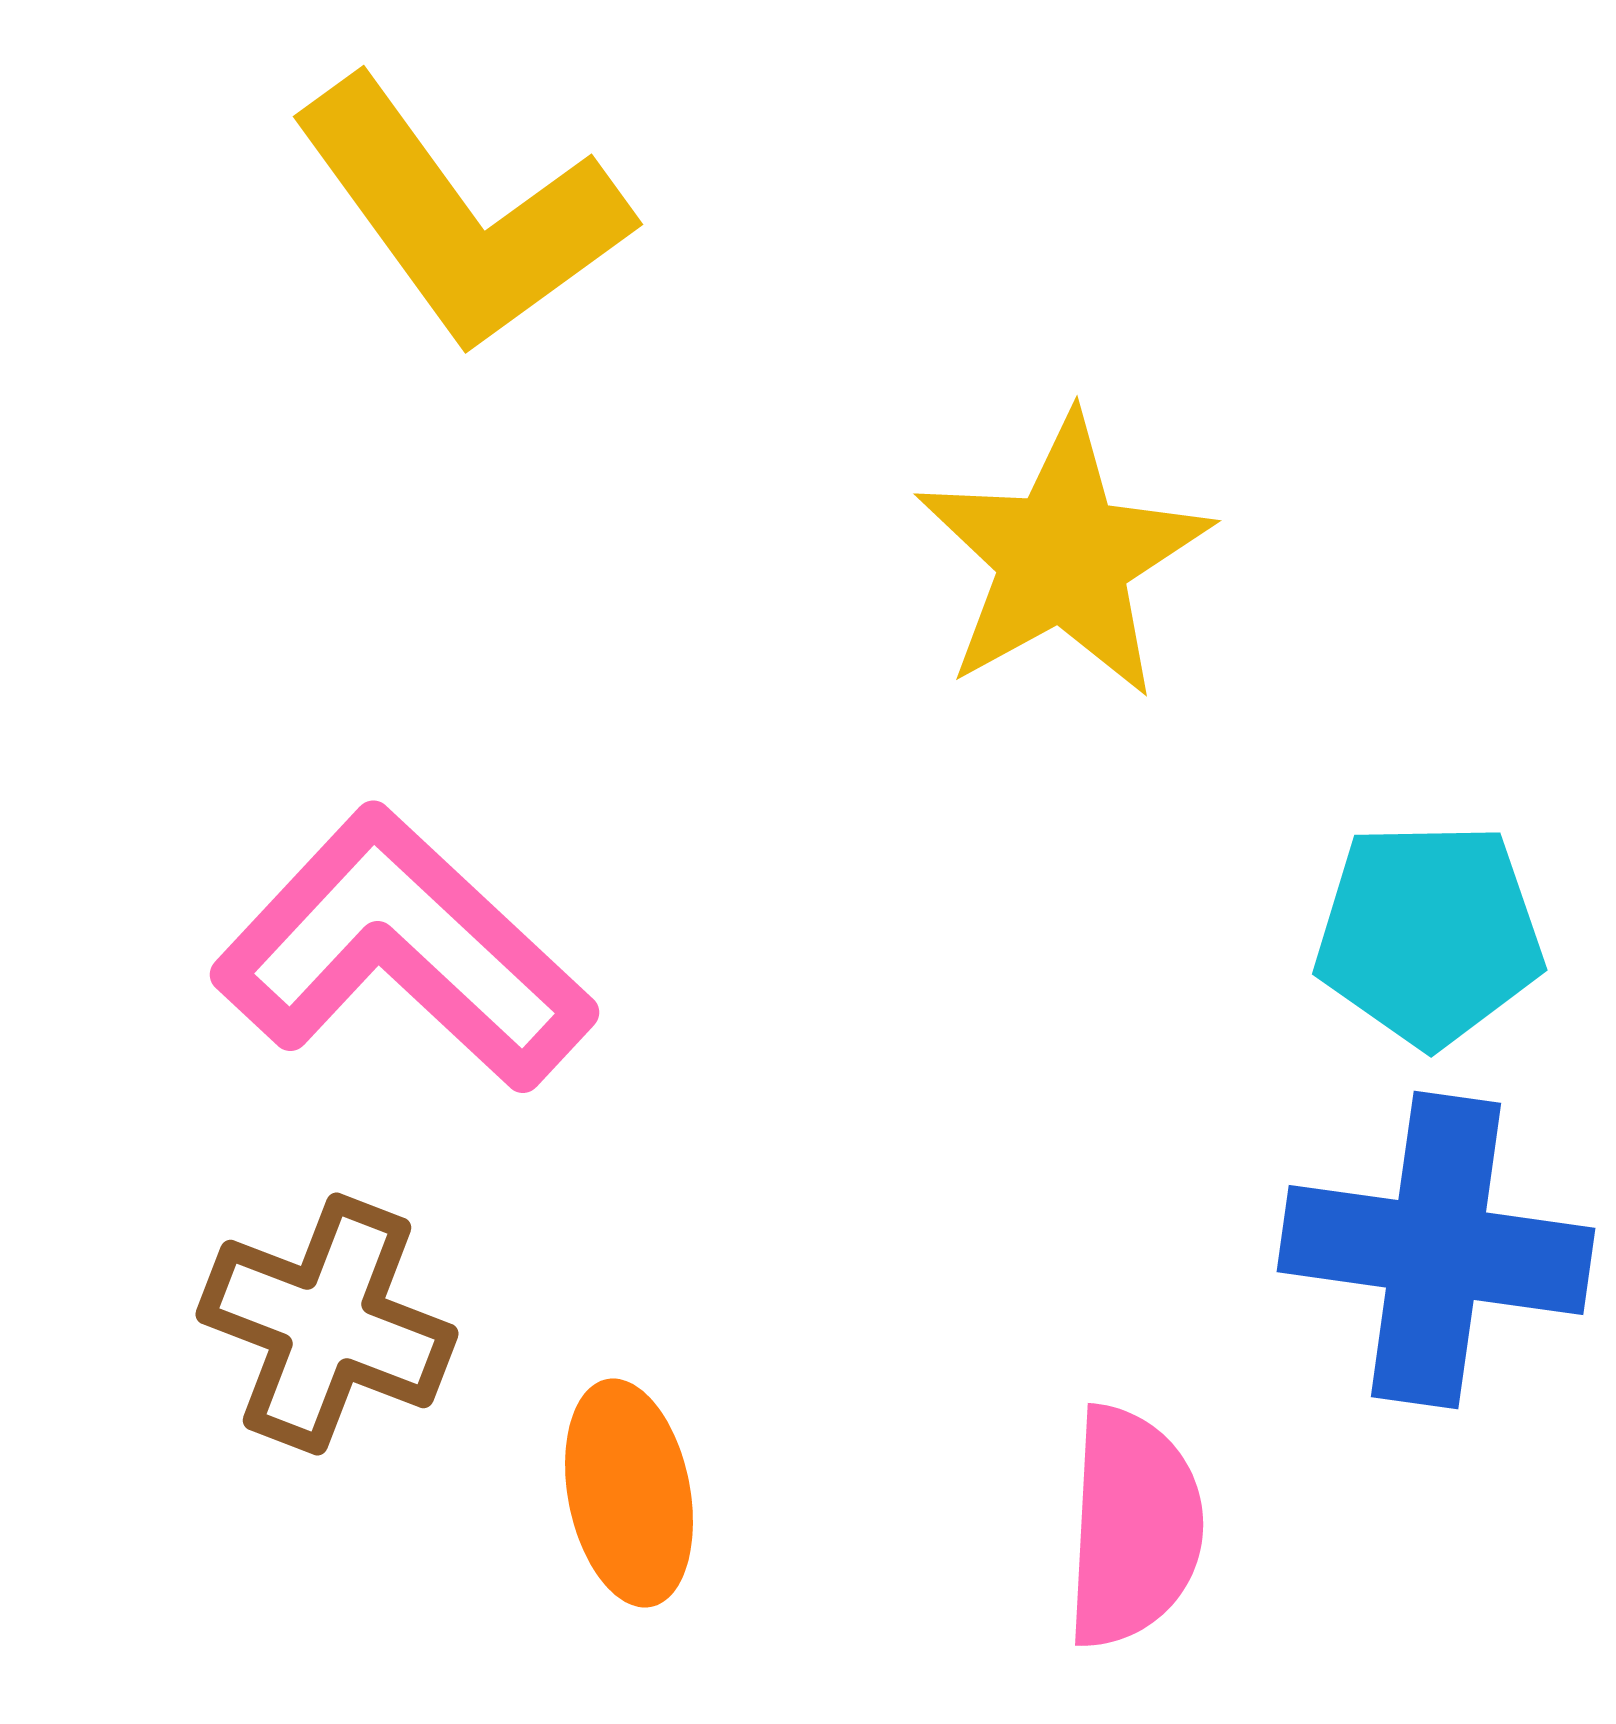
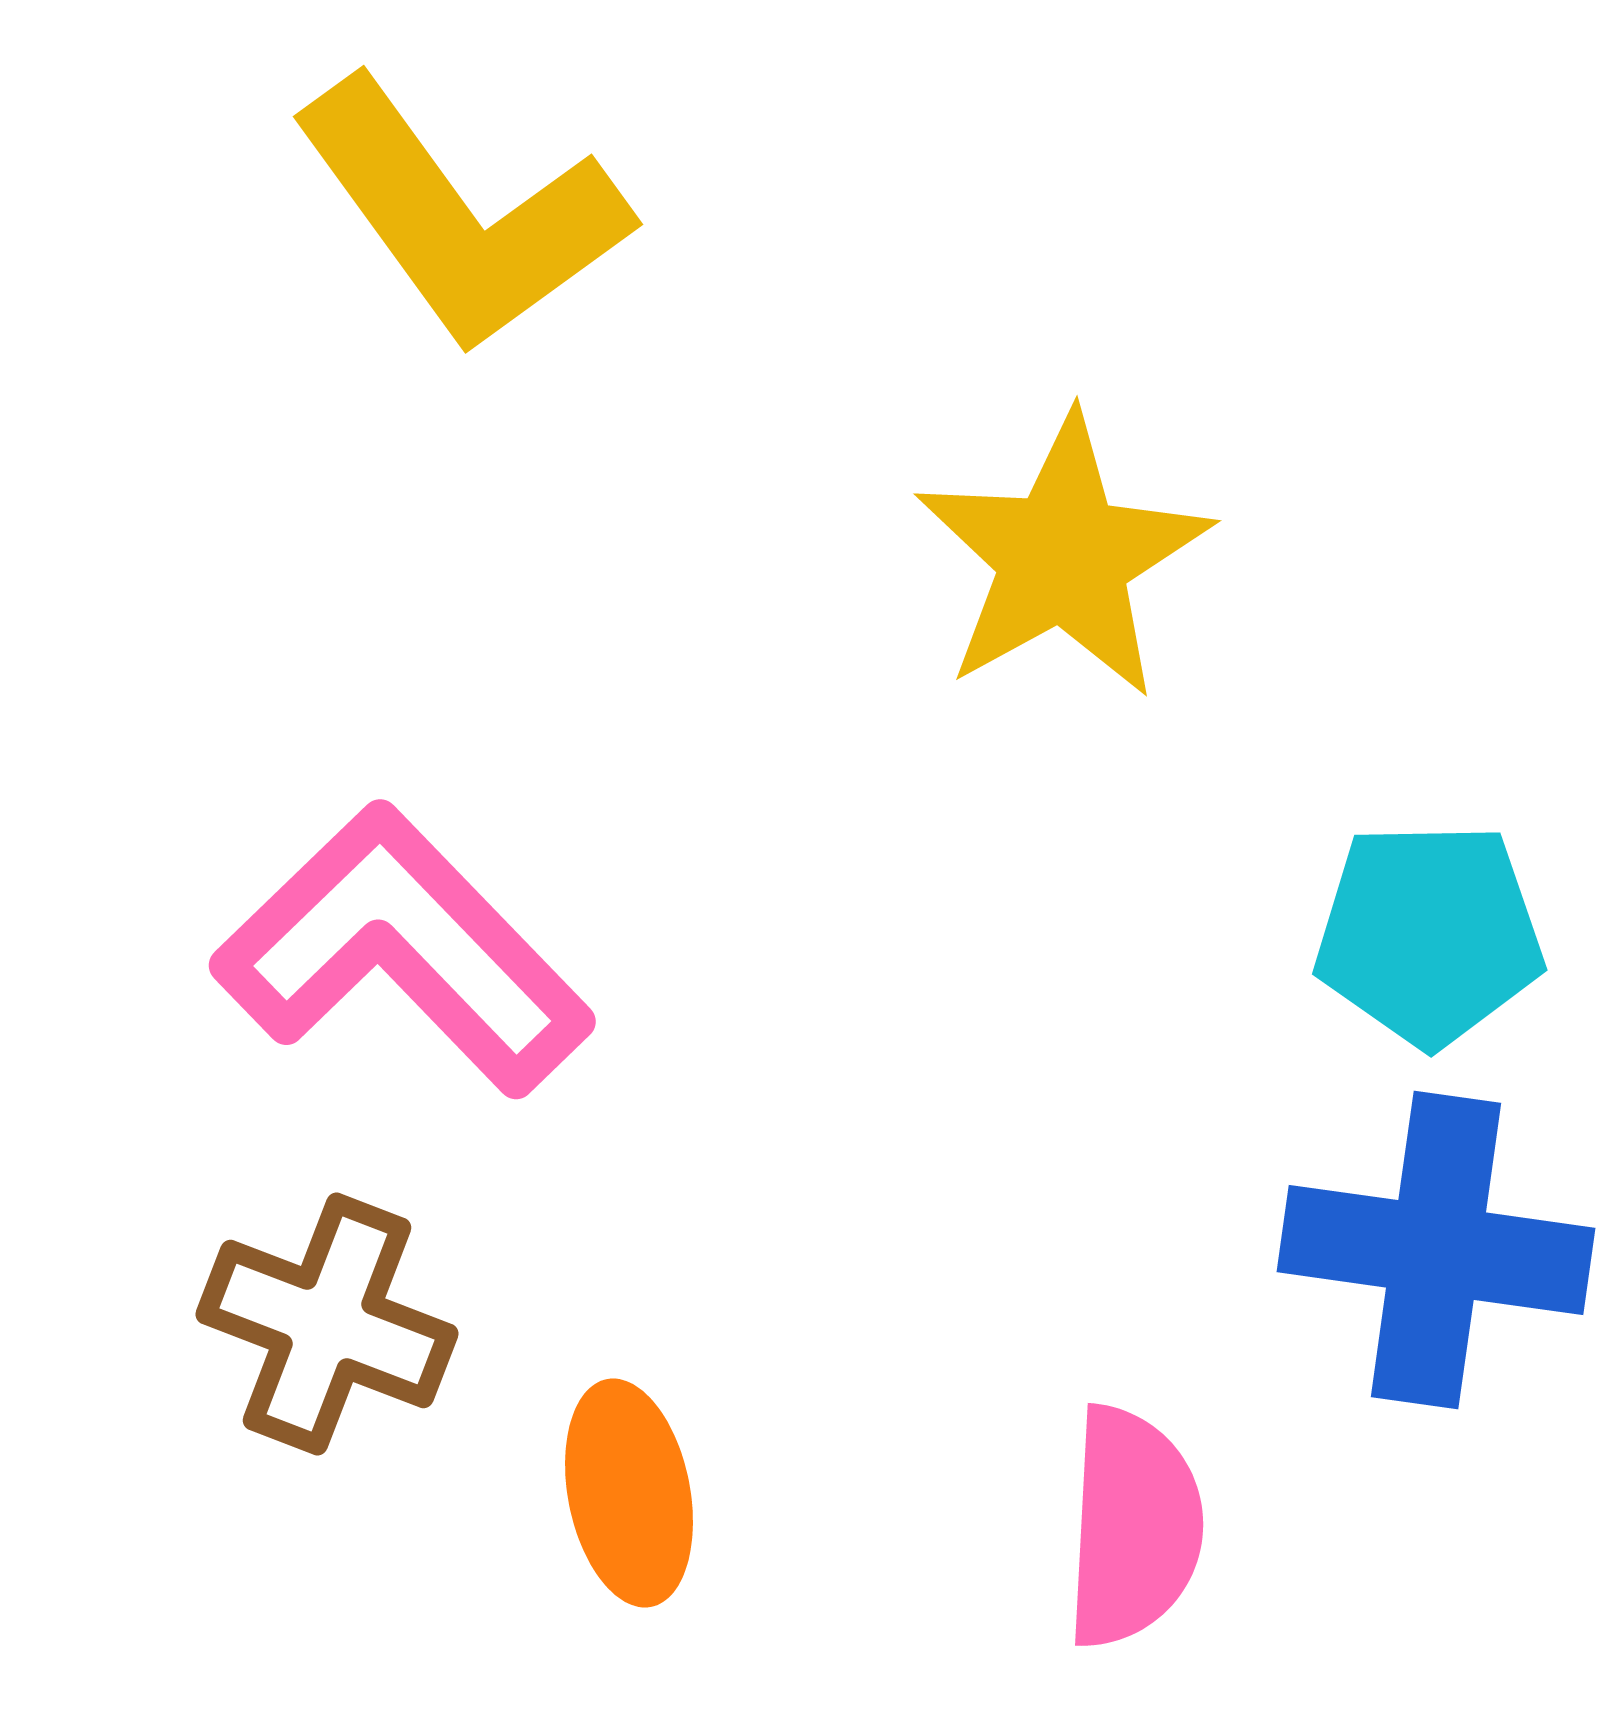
pink L-shape: rotated 3 degrees clockwise
